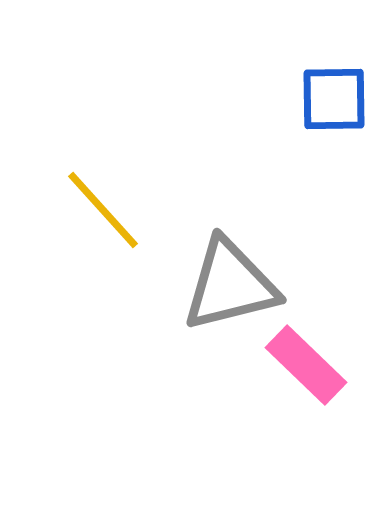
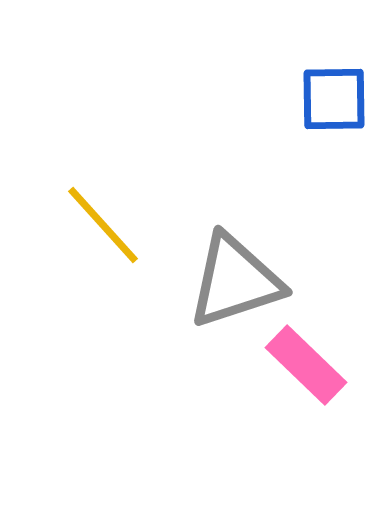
yellow line: moved 15 px down
gray triangle: moved 5 px right, 4 px up; rotated 4 degrees counterclockwise
